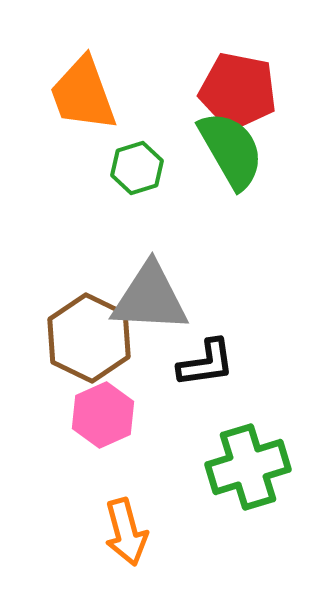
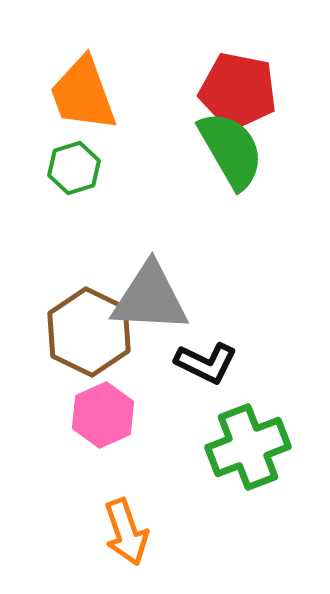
green hexagon: moved 63 px left
brown hexagon: moved 6 px up
black L-shape: rotated 34 degrees clockwise
green cross: moved 20 px up; rotated 4 degrees counterclockwise
orange arrow: rotated 4 degrees counterclockwise
